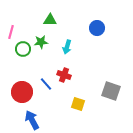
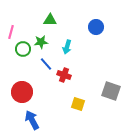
blue circle: moved 1 px left, 1 px up
blue line: moved 20 px up
